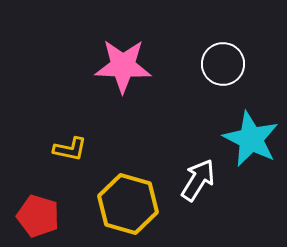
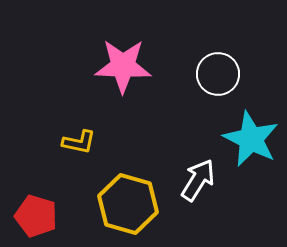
white circle: moved 5 px left, 10 px down
yellow L-shape: moved 9 px right, 7 px up
red pentagon: moved 2 px left
